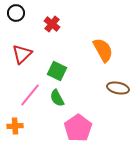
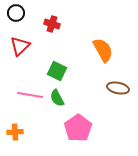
red cross: rotated 21 degrees counterclockwise
red triangle: moved 2 px left, 8 px up
pink line: rotated 60 degrees clockwise
orange cross: moved 6 px down
